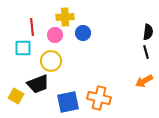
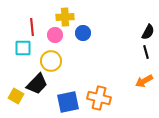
black semicircle: rotated 21 degrees clockwise
black trapezoid: moved 1 px left; rotated 25 degrees counterclockwise
